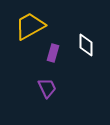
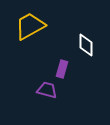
purple rectangle: moved 9 px right, 16 px down
purple trapezoid: moved 2 px down; rotated 50 degrees counterclockwise
